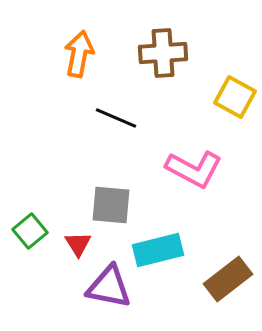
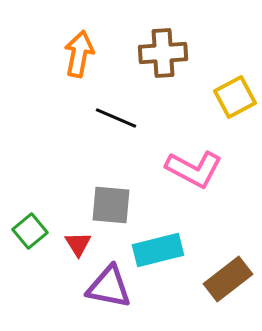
yellow square: rotated 33 degrees clockwise
